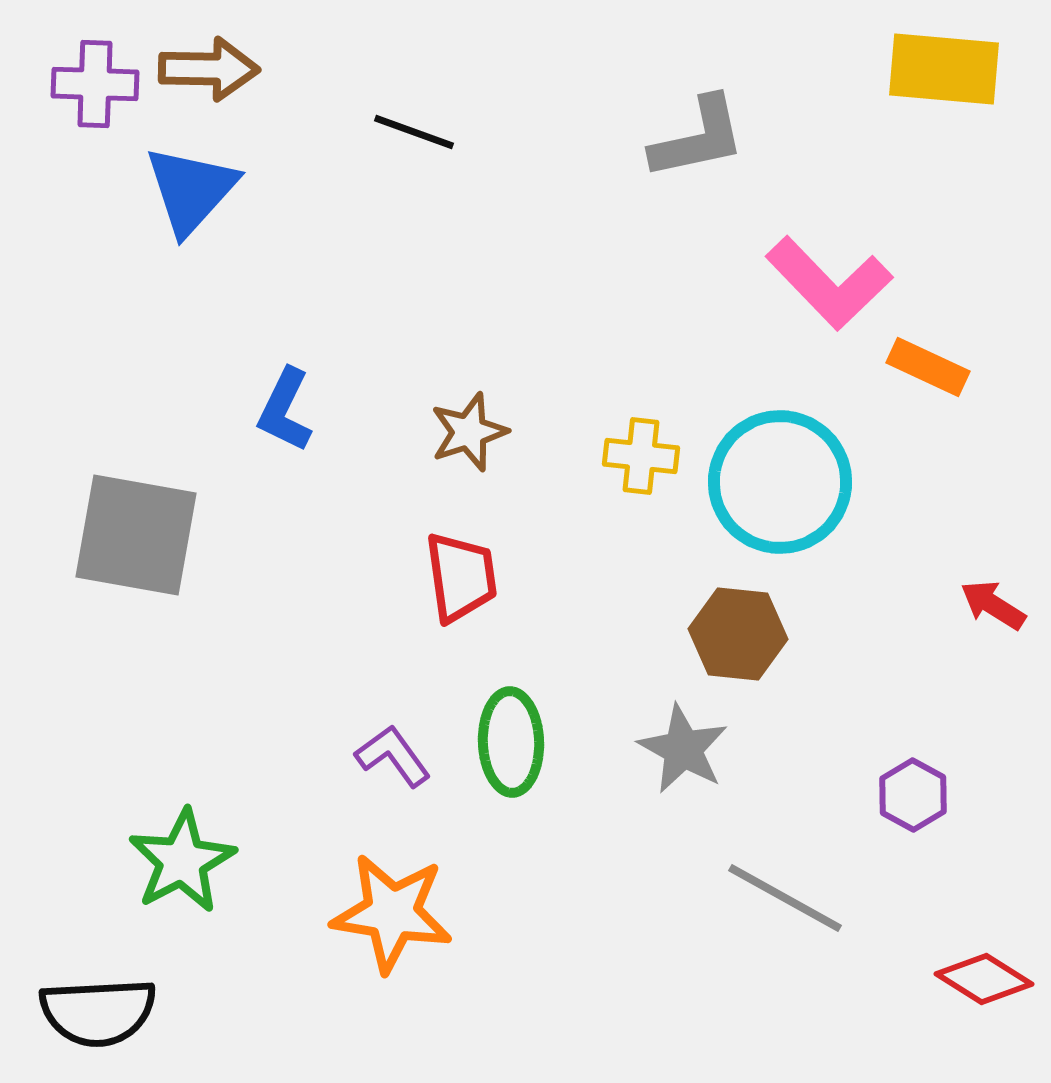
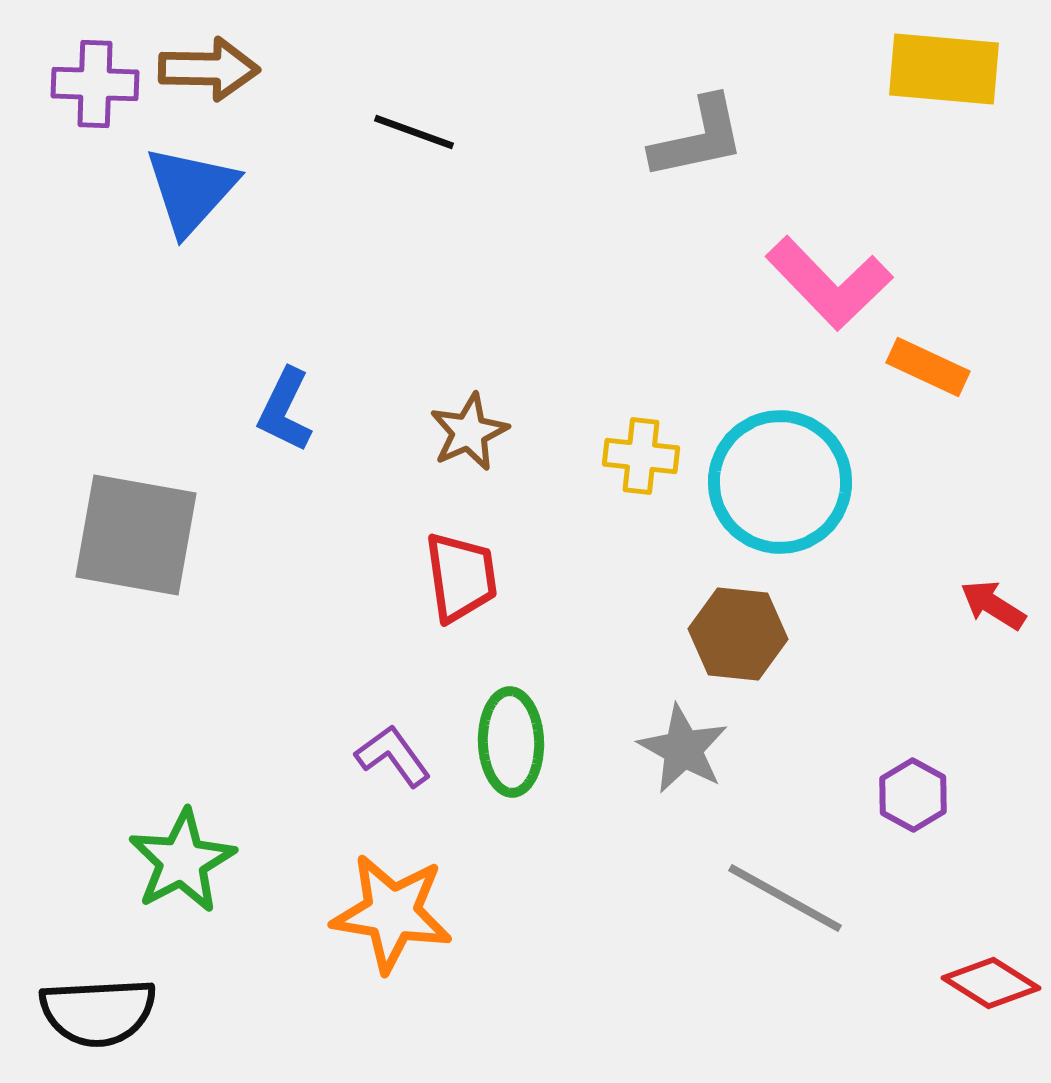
brown star: rotated 6 degrees counterclockwise
red diamond: moved 7 px right, 4 px down
